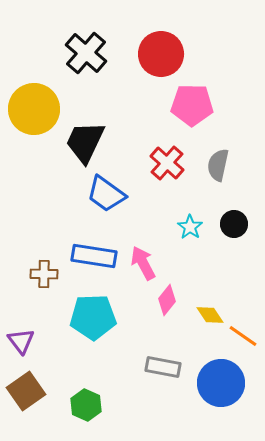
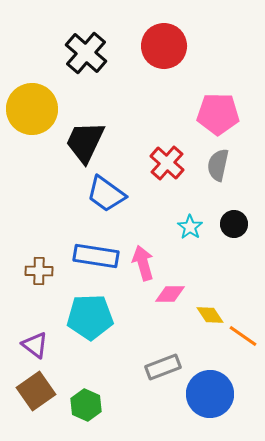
red circle: moved 3 px right, 8 px up
pink pentagon: moved 26 px right, 9 px down
yellow circle: moved 2 px left
blue rectangle: moved 2 px right
pink arrow: rotated 12 degrees clockwise
brown cross: moved 5 px left, 3 px up
pink diamond: moved 3 px right, 6 px up; rotated 52 degrees clockwise
cyan pentagon: moved 3 px left
purple triangle: moved 14 px right, 4 px down; rotated 16 degrees counterclockwise
gray rectangle: rotated 32 degrees counterclockwise
blue circle: moved 11 px left, 11 px down
brown square: moved 10 px right
